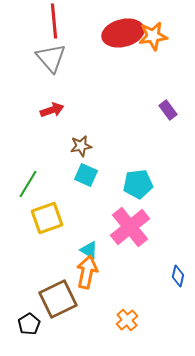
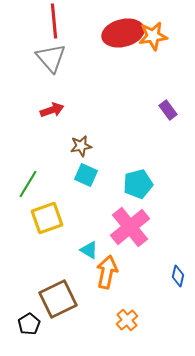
cyan pentagon: rotated 8 degrees counterclockwise
orange arrow: moved 20 px right
